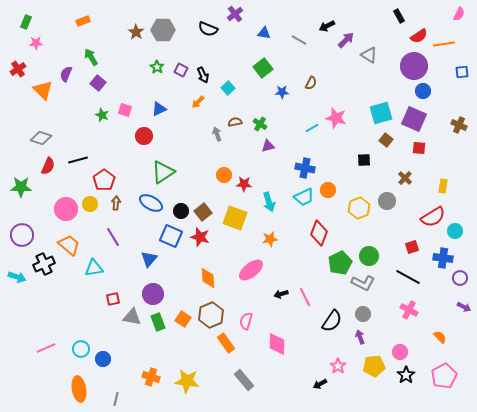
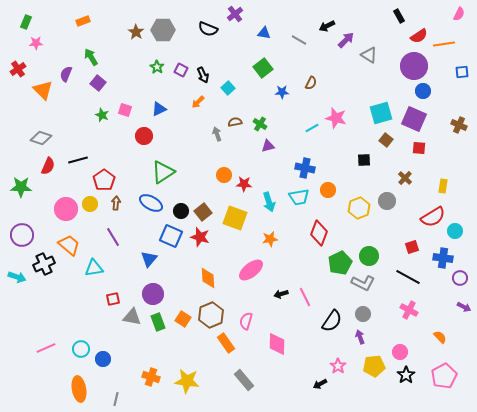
cyan trapezoid at (304, 197): moved 5 px left; rotated 15 degrees clockwise
